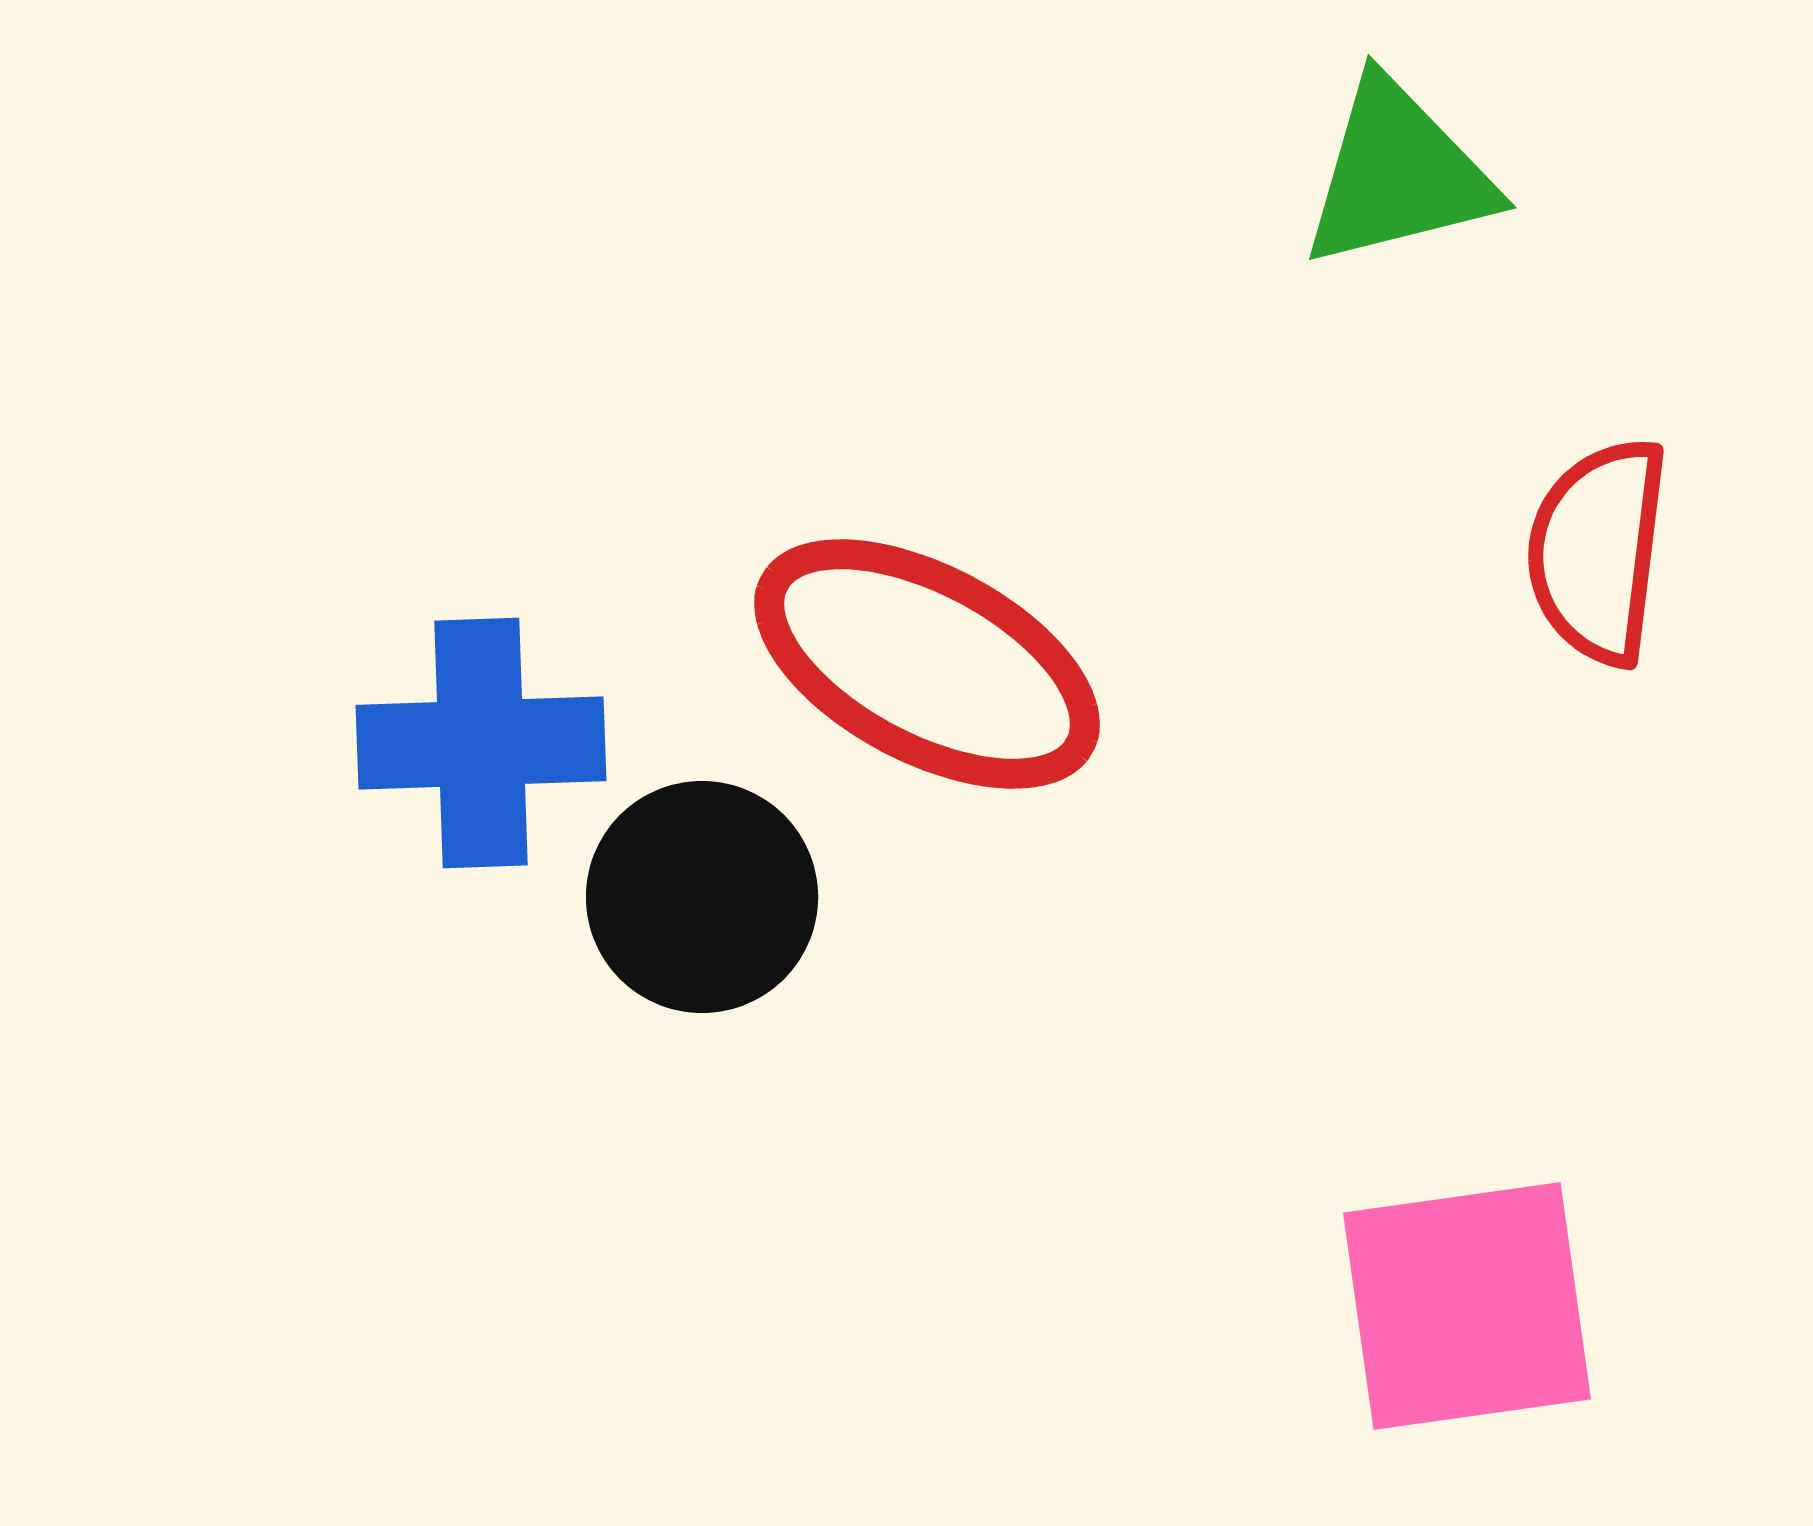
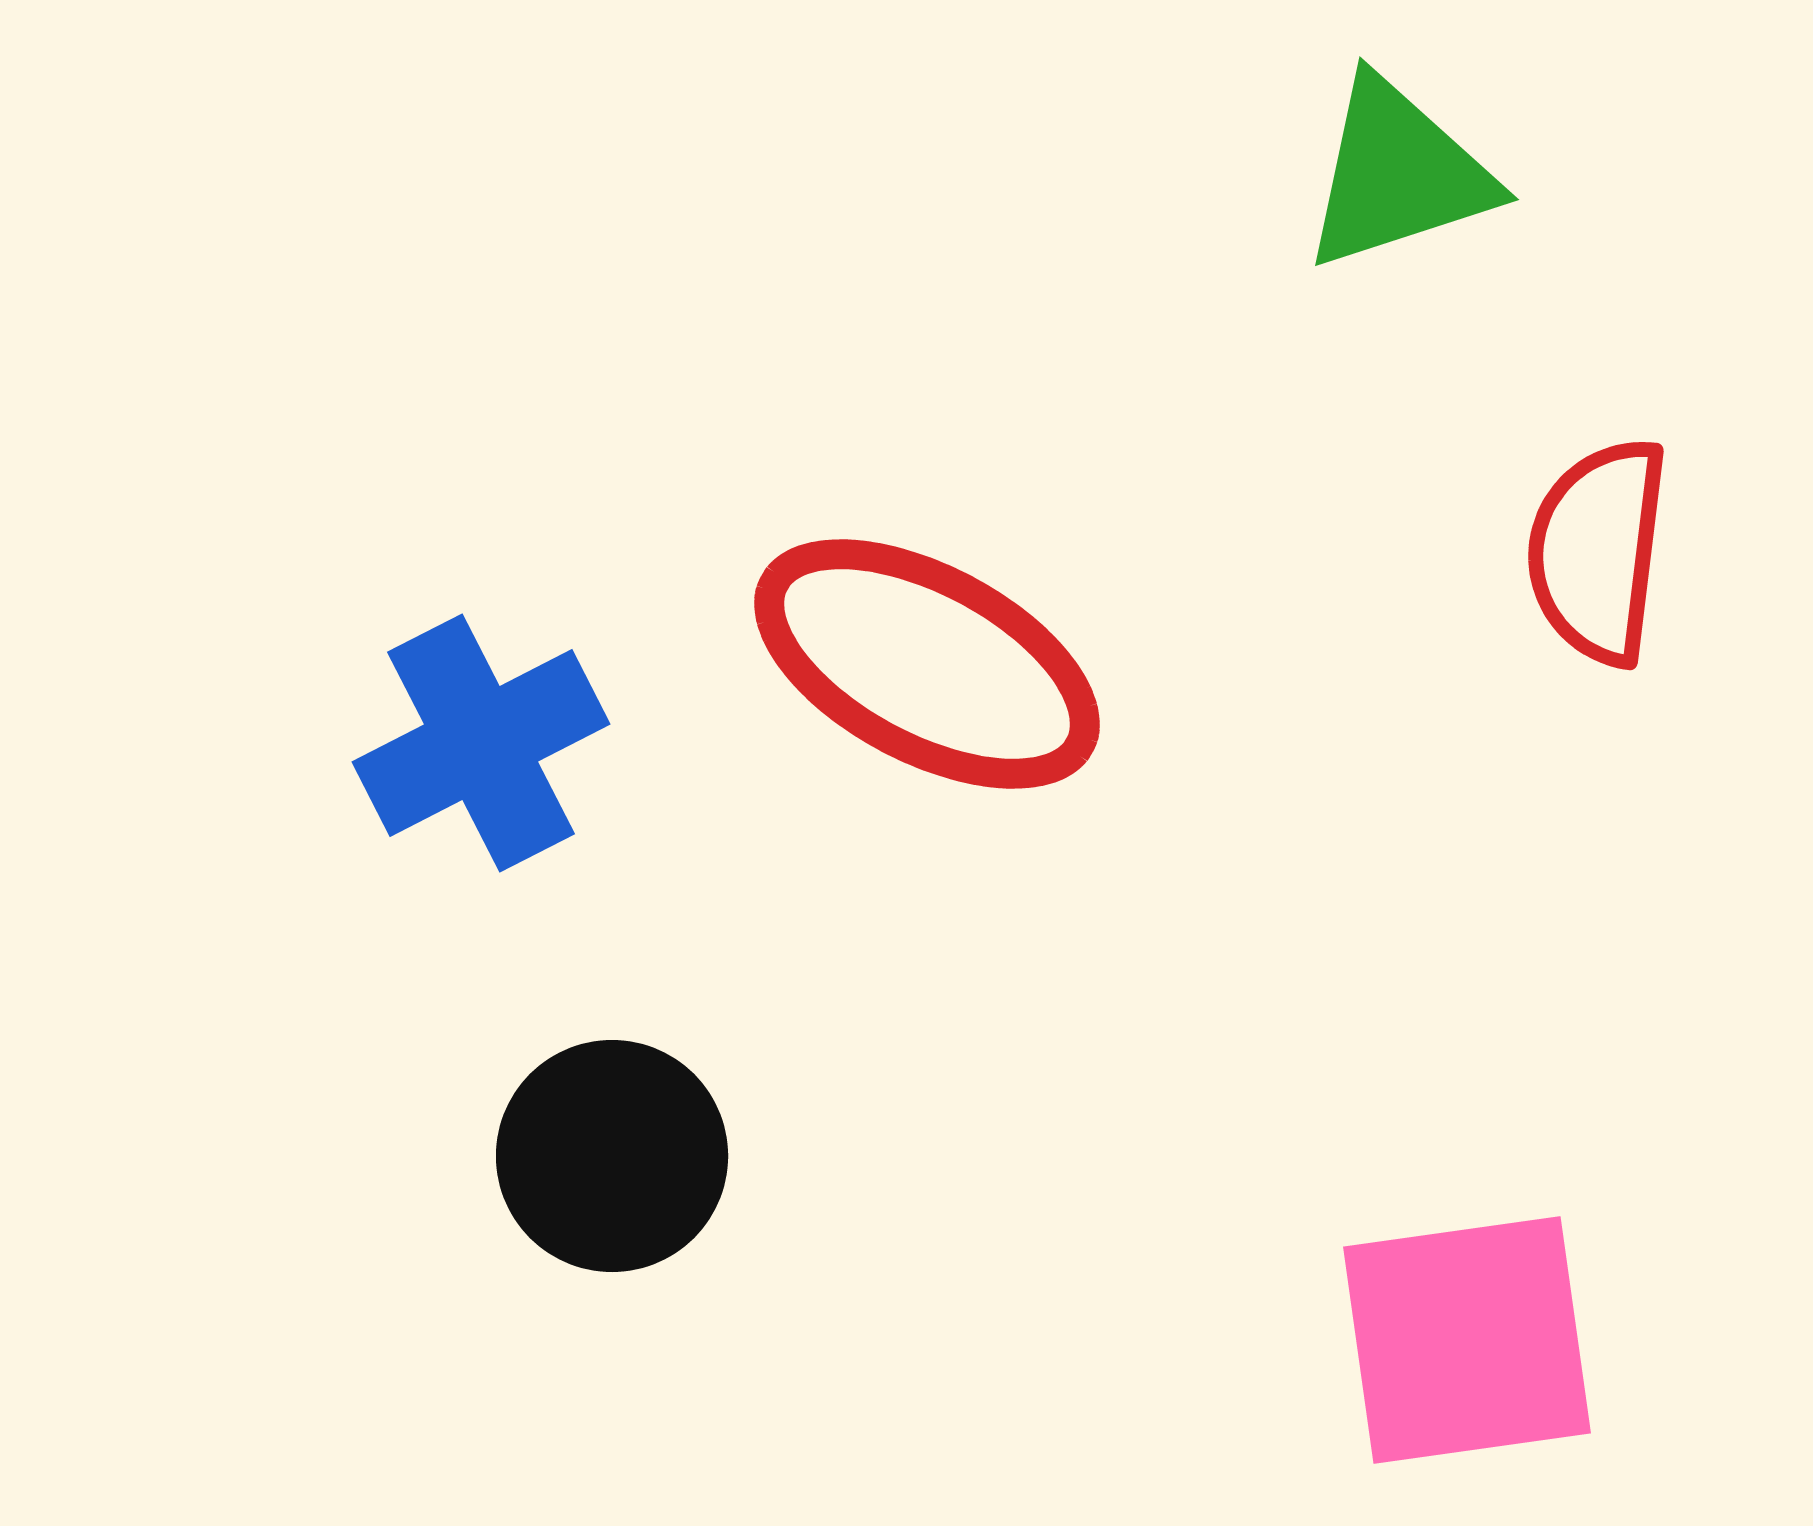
green triangle: rotated 4 degrees counterclockwise
blue cross: rotated 25 degrees counterclockwise
black circle: moved 90 px left, 259 px down
pink square: moved 34 px down
